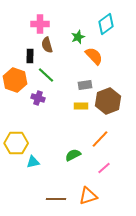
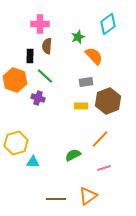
cyan diamond: moved 2 px right
brown semicircle: moved 1 px down; rotated 21 degrees clockwise
green line: moved 1 px left, 1 px down
gray rectangle: moved 1 px right, 3 px up
yellow hexagon: rotated 15 degrees counterclockwise
cyan triangle: rotated 16 degrees clockwise
pink line: rotated 24 degrees clockwise
orange triangle: rotated 18 degrees counterclockwise
